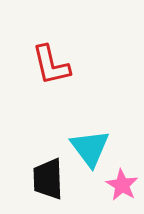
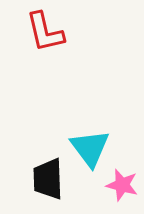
red L-shape: moved 6 px left, 33 px up
pink star: rotated 16 degrees counterclockwise
